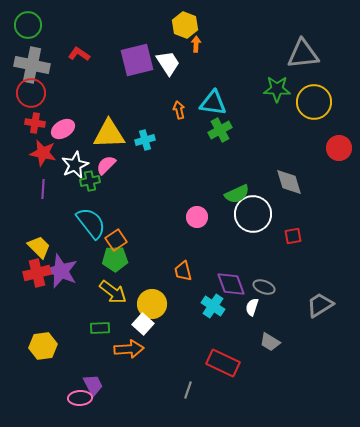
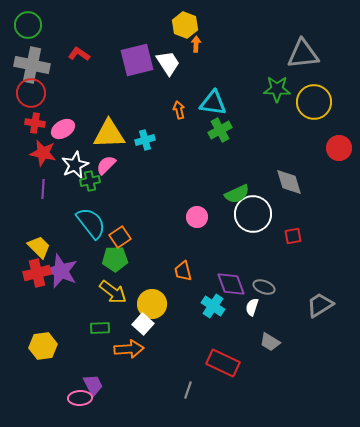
orange square at (116, 240): moved 4 px right, 3 px up
